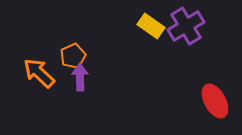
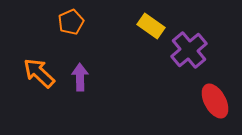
purple cross: moved 3 px right, 24 px down; rotated 9 degrees counterclockwise
orange pentagon: moved 2 px left, 34 px up
